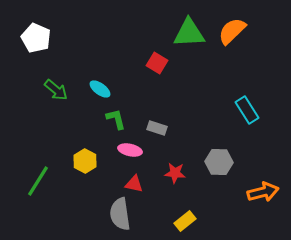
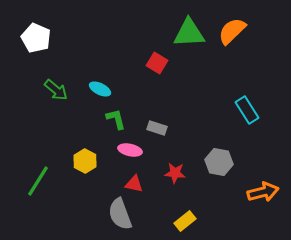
cyan ellipse: rotated 10 degrees counterclockwise
gray hexagon: rotated 8 degrees clockwise
gray semicircle: rotated 12 degrees counterclockwise
